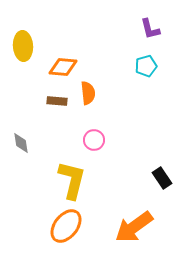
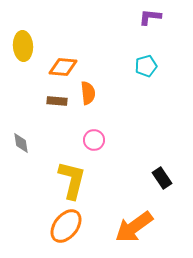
purple L-shape: moved 12 px up; rotated 110 degrees clockwise
